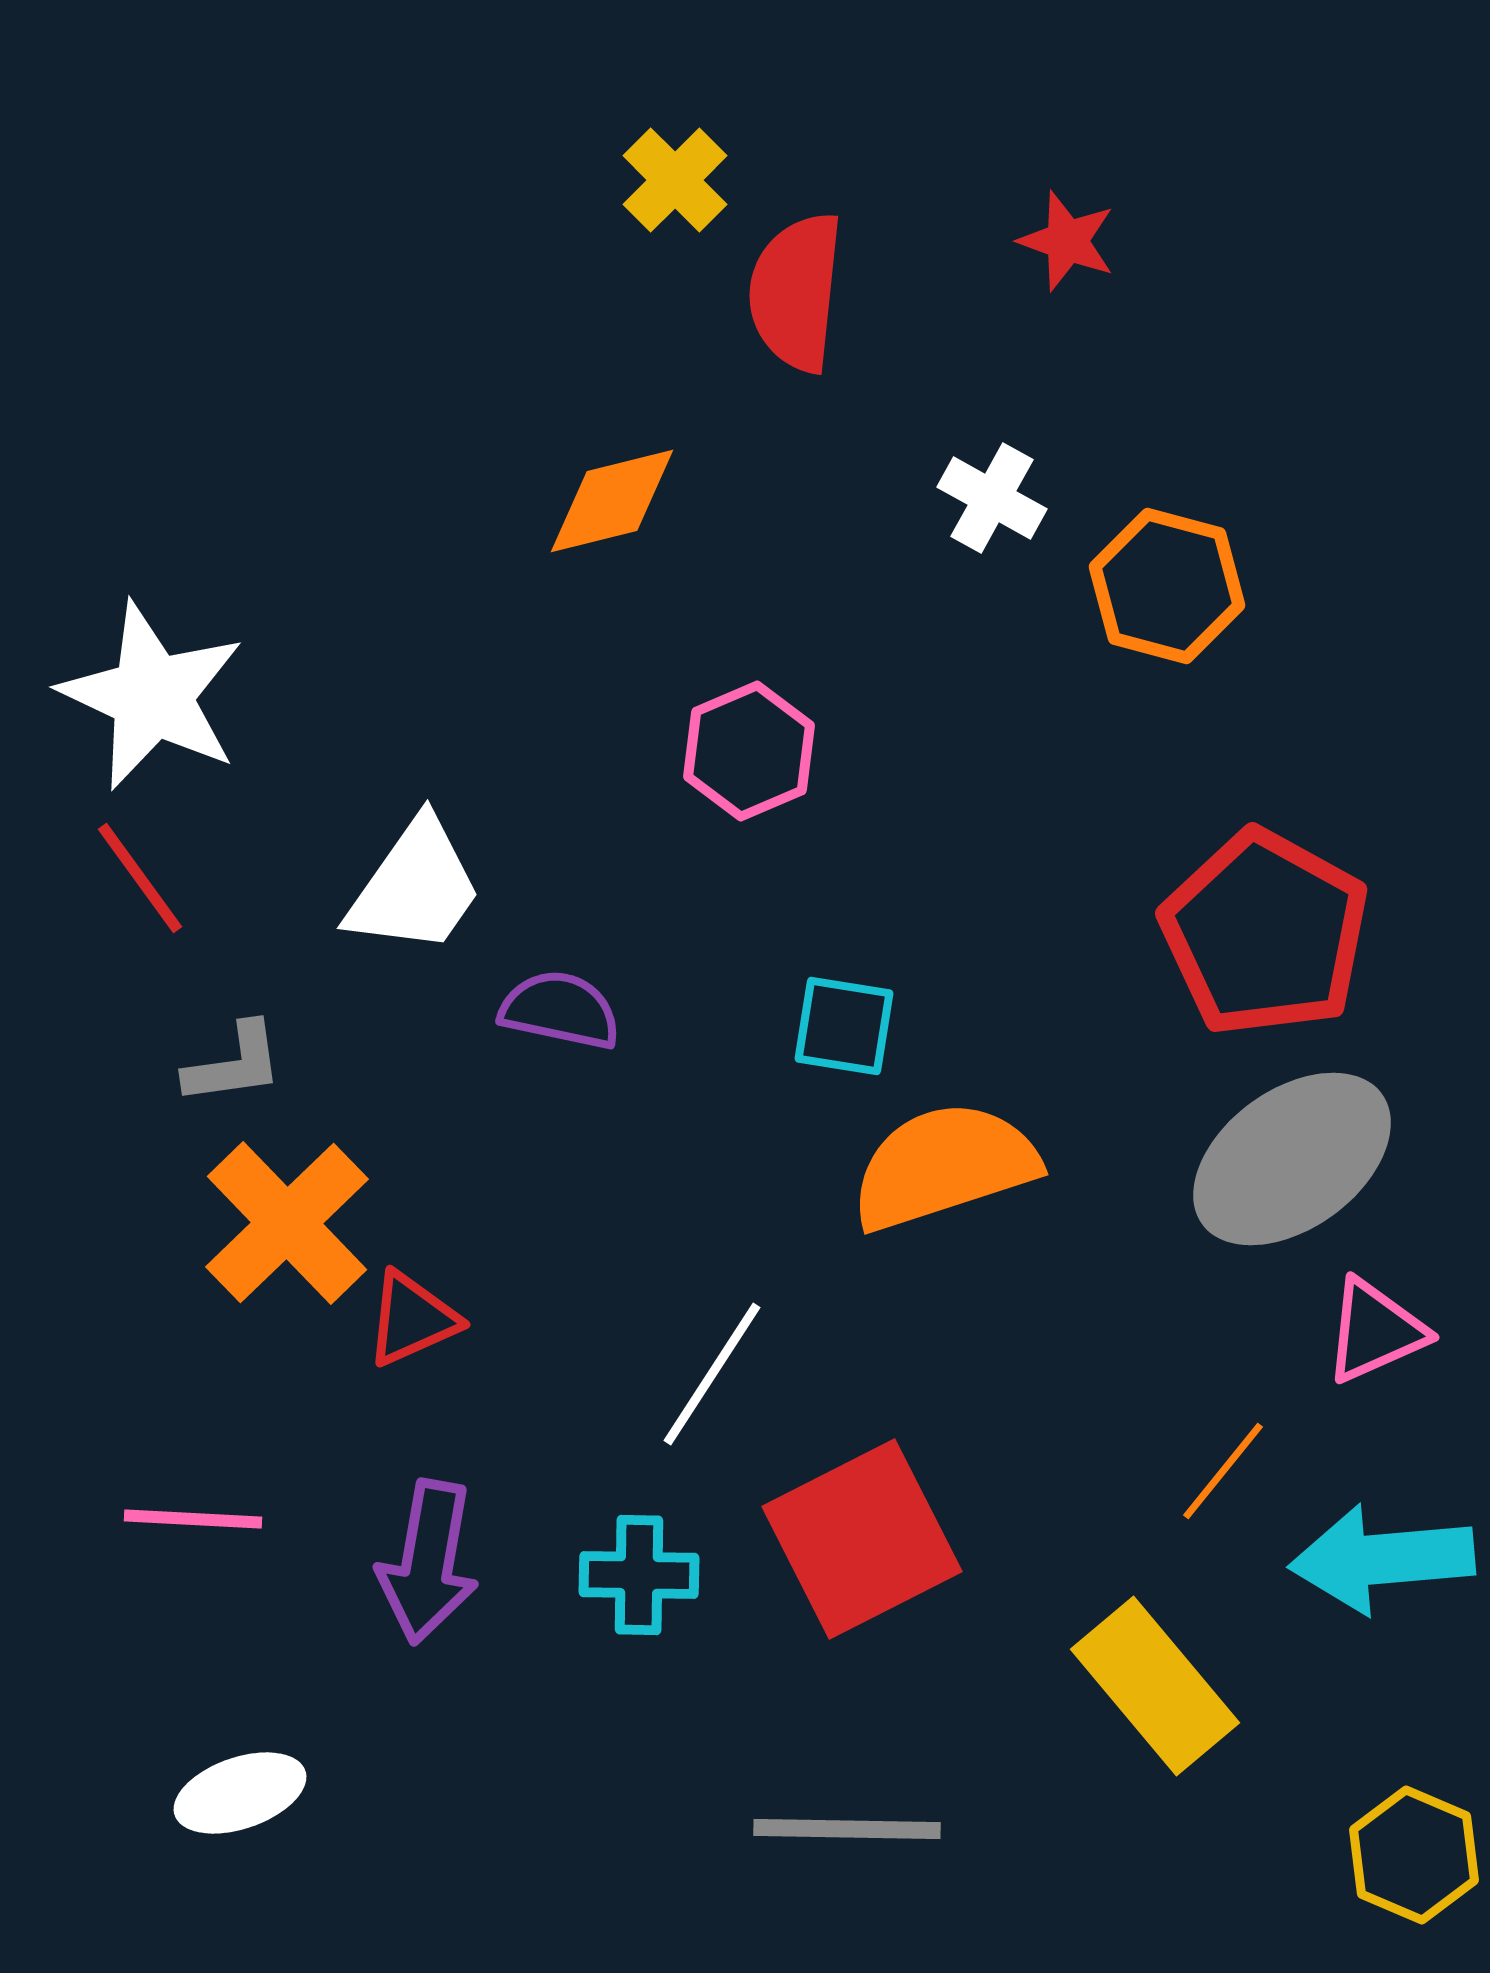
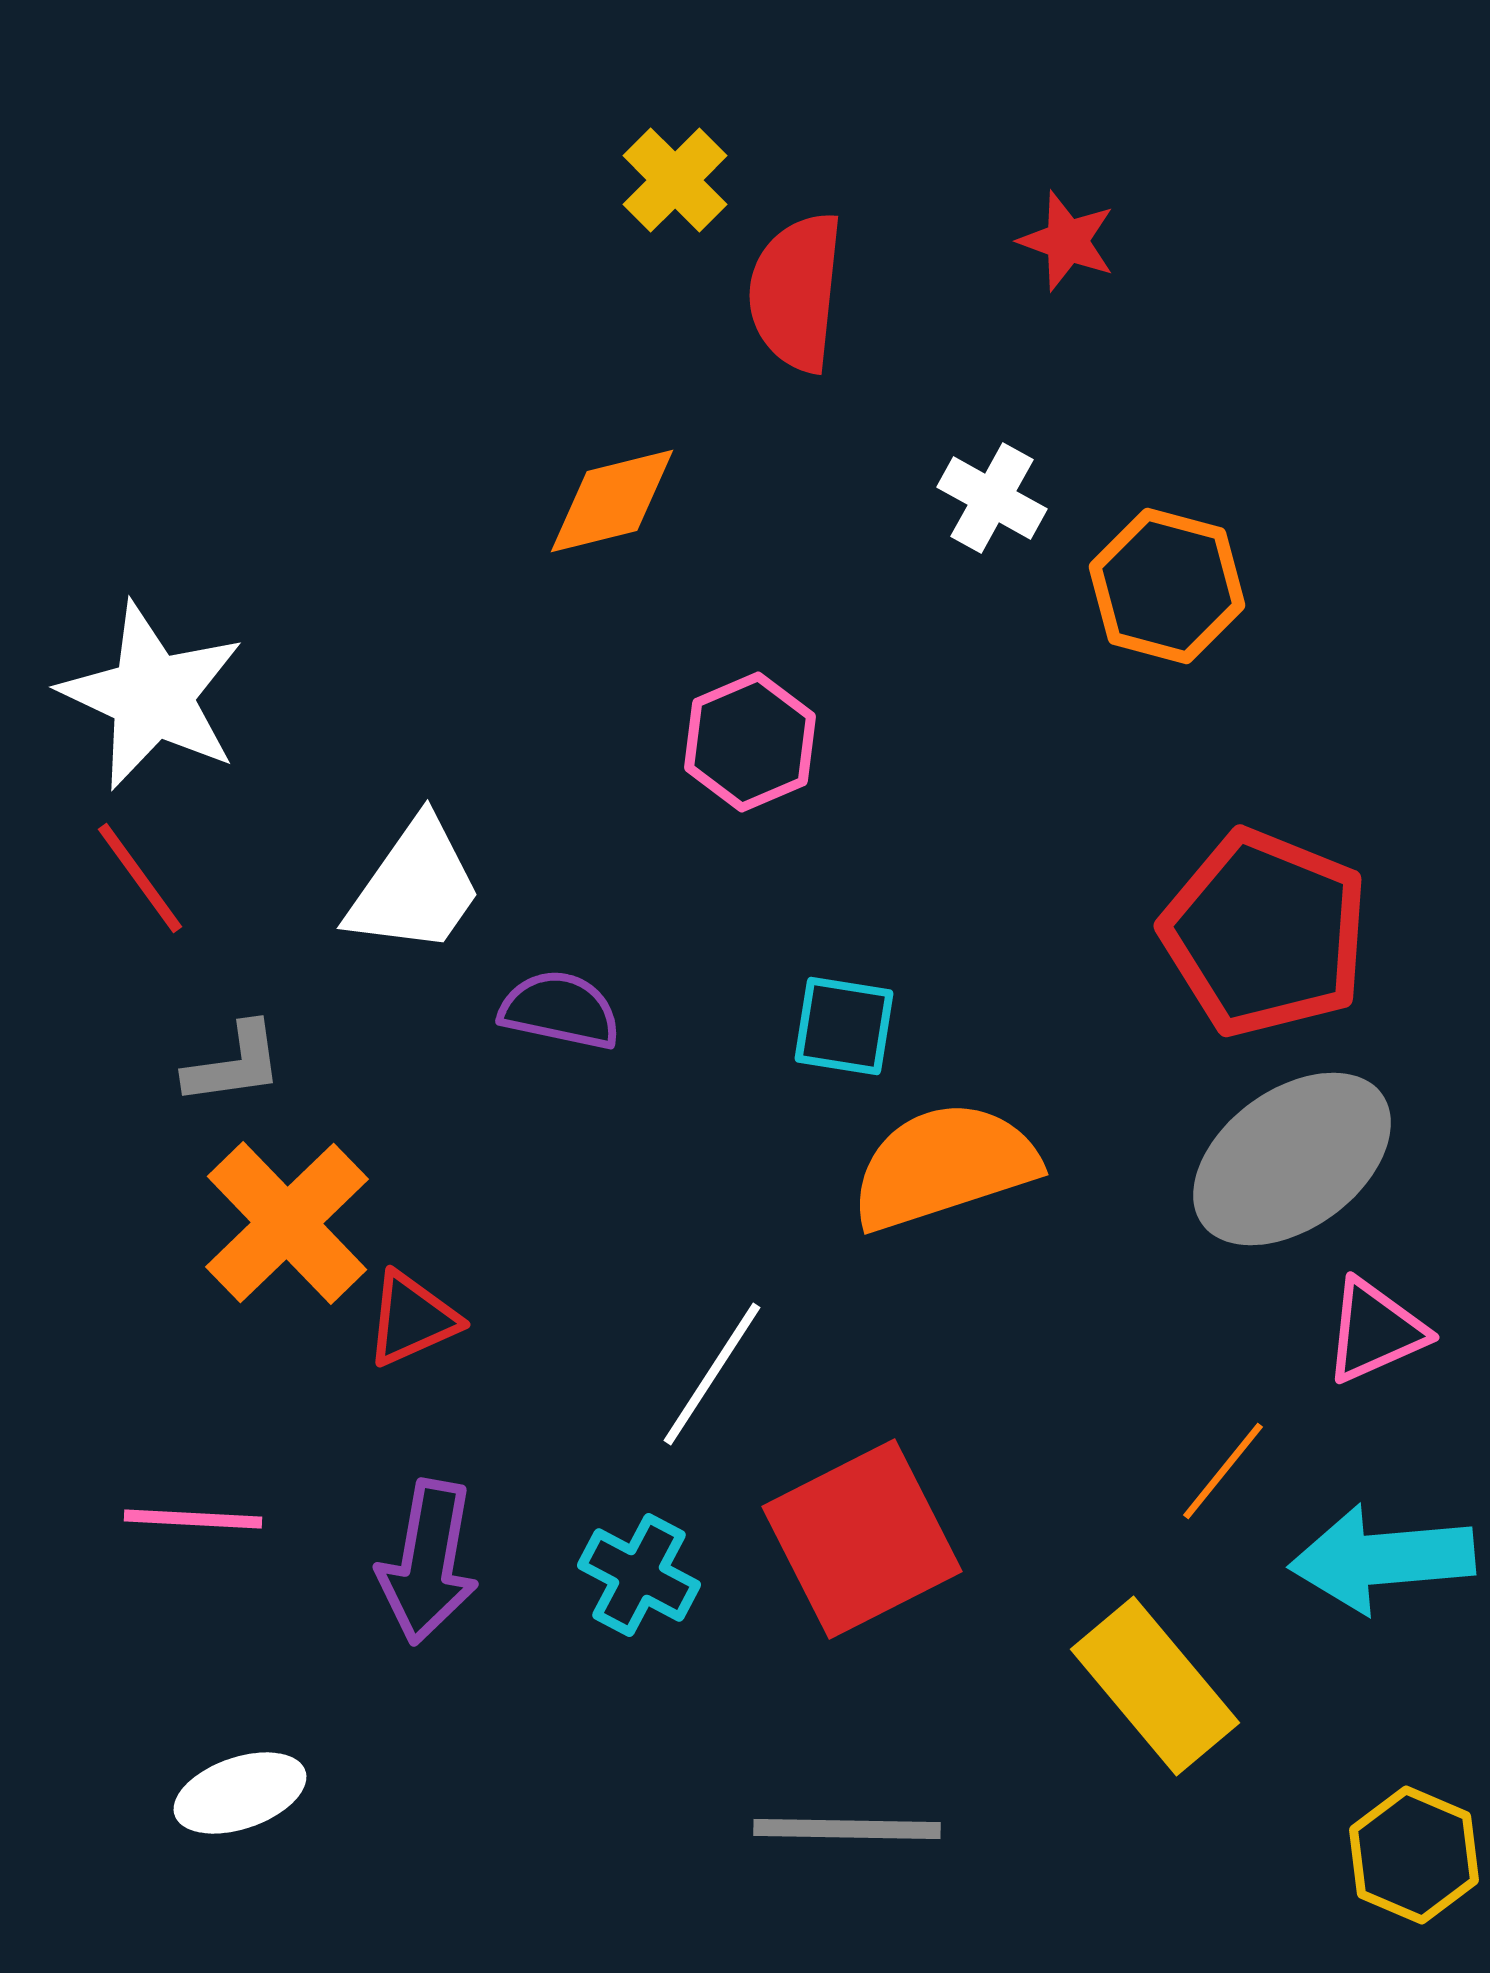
pink hexagon: moved 1 px right, 9 px up
red pentagon: rotated 7 degrees counterclockwise
cyan cross: rotated 27 degrees clockwise
